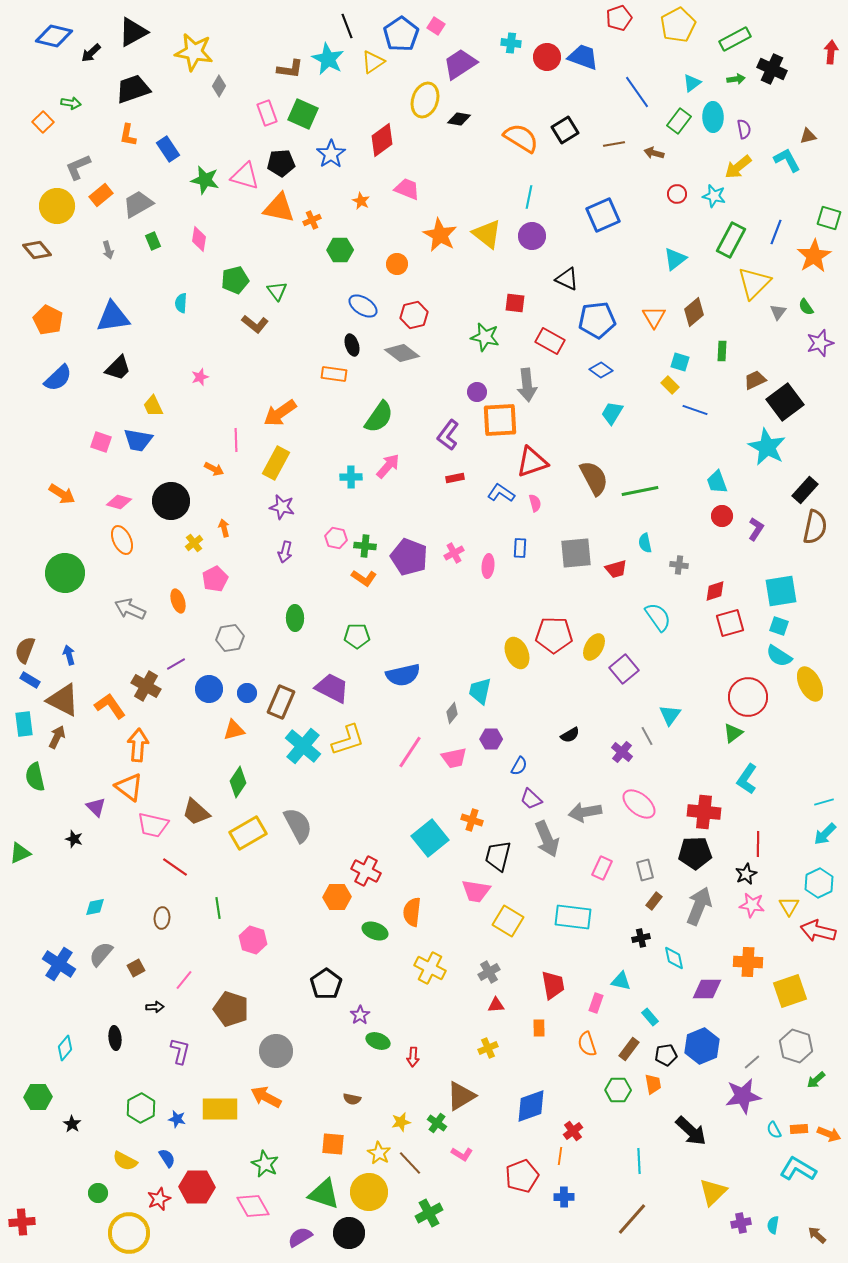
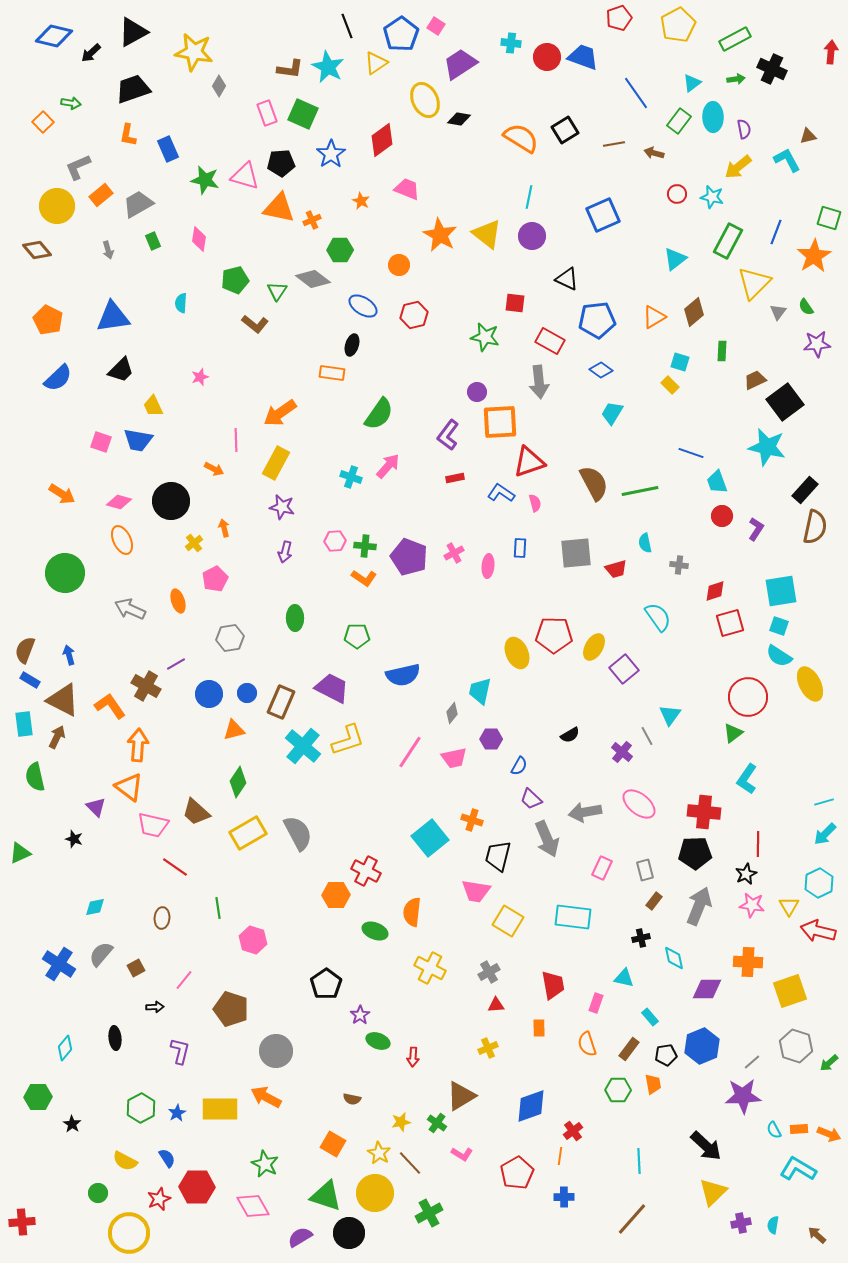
cyan star at (328, 59): moved 8 px down
yellow triangle at (373, 62): moved 3 px right, 1 px down
blue line at (637, 92): moved 1 px left, 1 px down
yellow ellipse at (425, 100): rotated 44 degrees counterclockwise
blue rectangle at (168, 149): rotated 10 degrees clockwise
cyan star at (714, 196): moved 2 px left, 1 px down
green rectangle at (731, 240): moved 3 px left, 1 px down
orange circle at (397, 264): moved 2 px right, 1 px down
green triangle at (277, 291): rotated 10 degrees clockwise
orange triangle at (654, 317): rotated 30 degrees clockwise
purple star at (820, 343): moved 3 px left, 1 px down; rotated 12 degrees clockwise
black ellipse at (352, 345): rotated 35 degrees clockwise
gray diamond at (402, 353): moved 89 px left, 74 px up
black trapezoid at (118, 368): moved 3 px right, 2 px down
orange rectangle at (334, 374): moved 2 px left, 1 px up
gray arrow at (527, 385): moved 12 px right, 3 px up
blue line at (695, 410): moved 4 px left, 43 px down
green semicircle at (379, 417): moved 3 px up
orange square at (500, 420): moved 2 px down
cyan star at (767, 447): rotated 15 degrees counterclockwise
red triangle at (532, 462): moved 3 px left
cyan cross at (351, 477): rotated 20 degrees clockwise
brown semicircle at (594, 478): moved 5 px down
pink hexagon at (336, 538): moved 1 px left, 3 px down; rotated 15 degrees counterclockwise
blue circle at (209, 689): moved 5 px down
gray semicircle at (298, 825): moved 8 px down
orange hexagon at (337, 897): moved 1 px left, 2 px up
cyan triangle at (621, 981): moved 3 px right, 3 px up
green arrow at (816, 1080): moved 13 px right, 17 px up
purple star at (743, 1096): rotated 6 degrees clockwise
blue star at (177, 1119): moved 6 px up; rotated 30 degrees clockwise
black arrow at (691, 1131): moved 15 px right, 15 px down
orange square at (333, 1144): rotated 25 degrees clockwise
red pentagon at (522, 1176): moved 5 px left, 3 px up; rotated 8 degrees counterclockwise
yellow circle at (369, 1192): moved 6 px right, 1 px down
green triangle at (324, 1194): moved 2 px right, 2 px down
